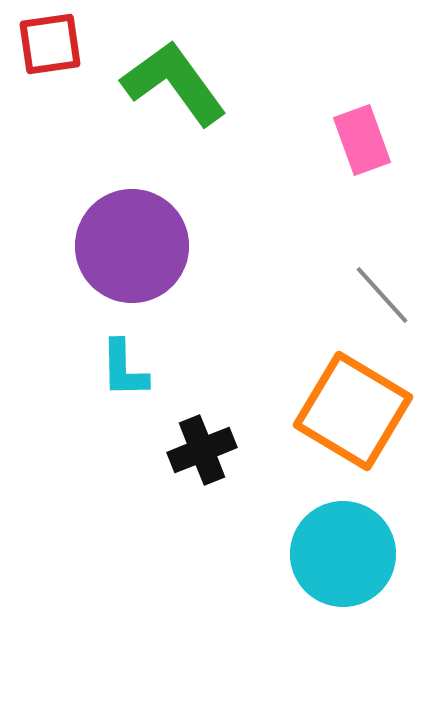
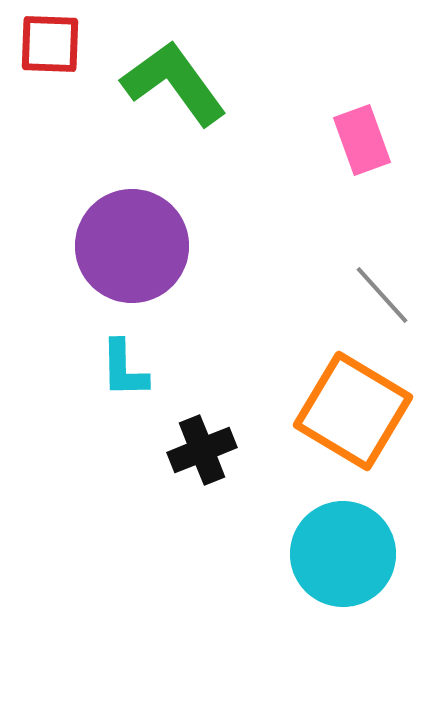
red square: rotated 10 degrees clockwise
